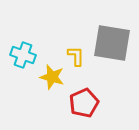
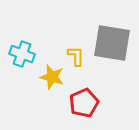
cyan cross: moved 1 px left, 1 px up
